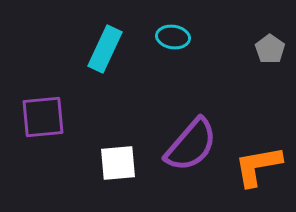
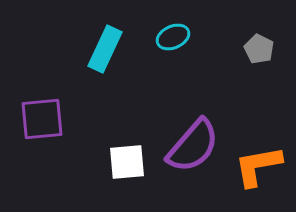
cyan ellipse: rotated 32 degrees counterclockwise
gray pentagon: moved 11 px left; rotated 8 degrees counterclockwise
purple square: moved 1 px left, 2 px down
purple semicircle: moved 2 px right, 1 px down
white square: moved 9 px right, 1 px up
